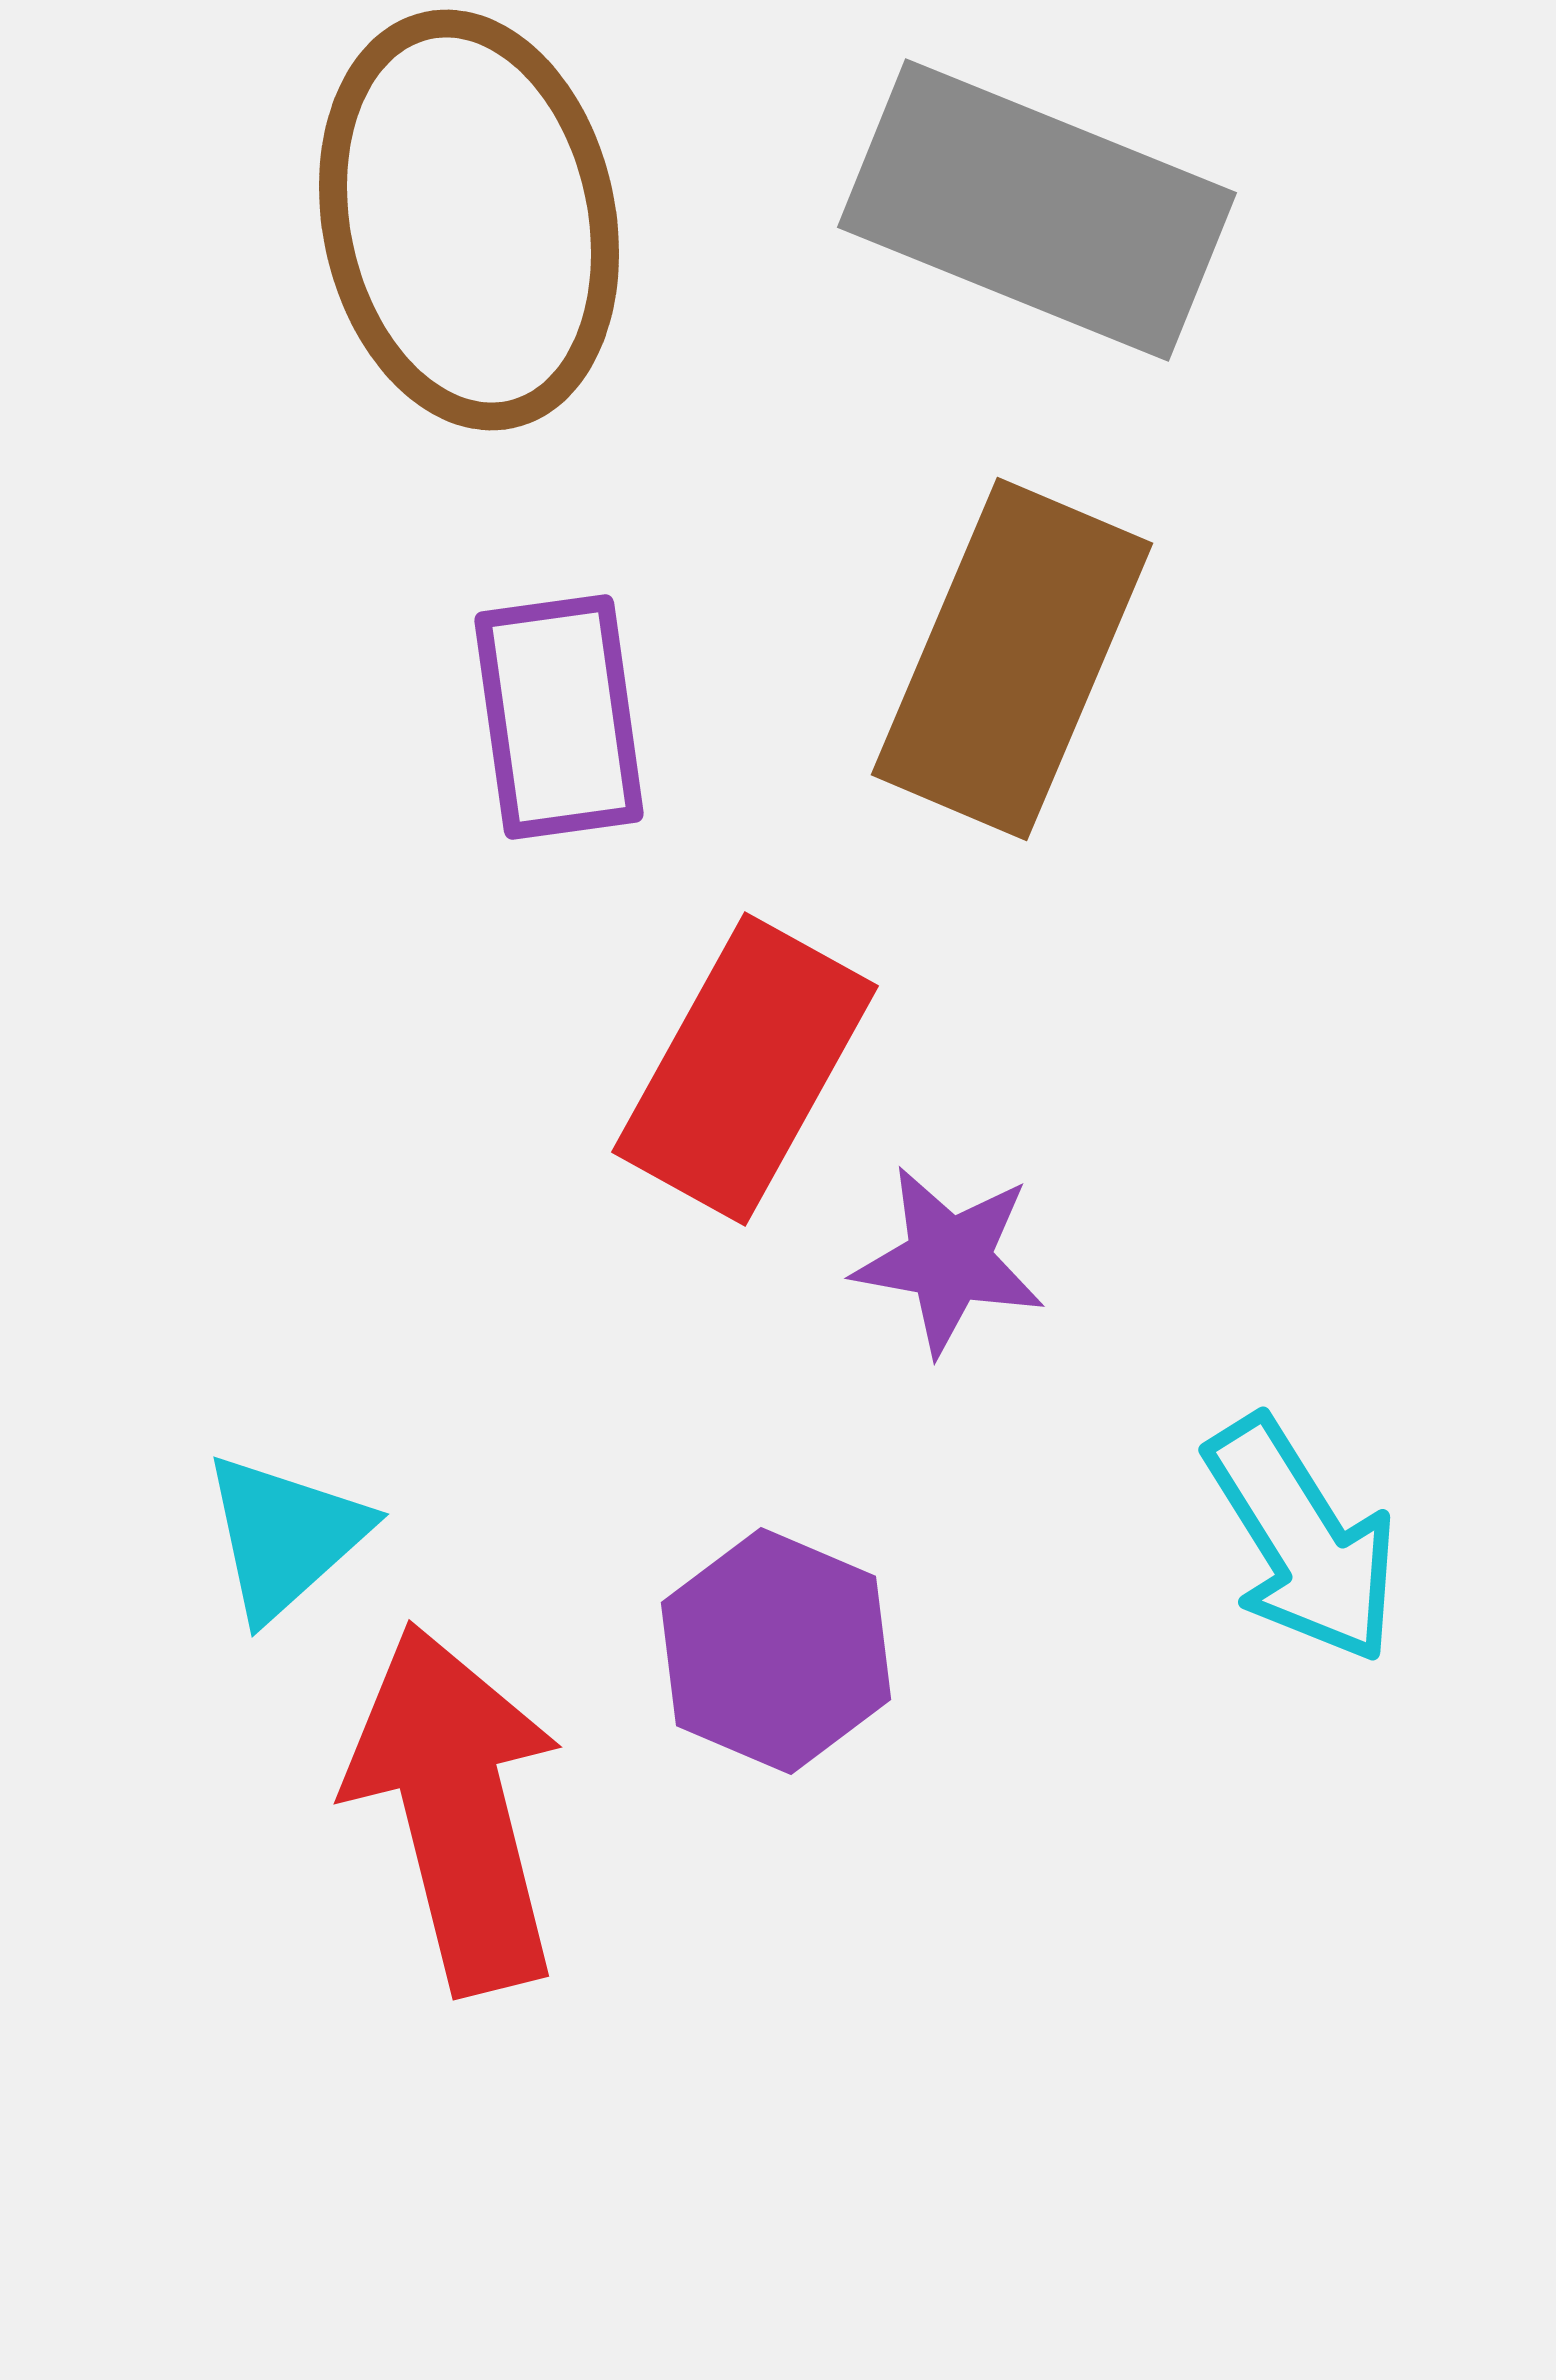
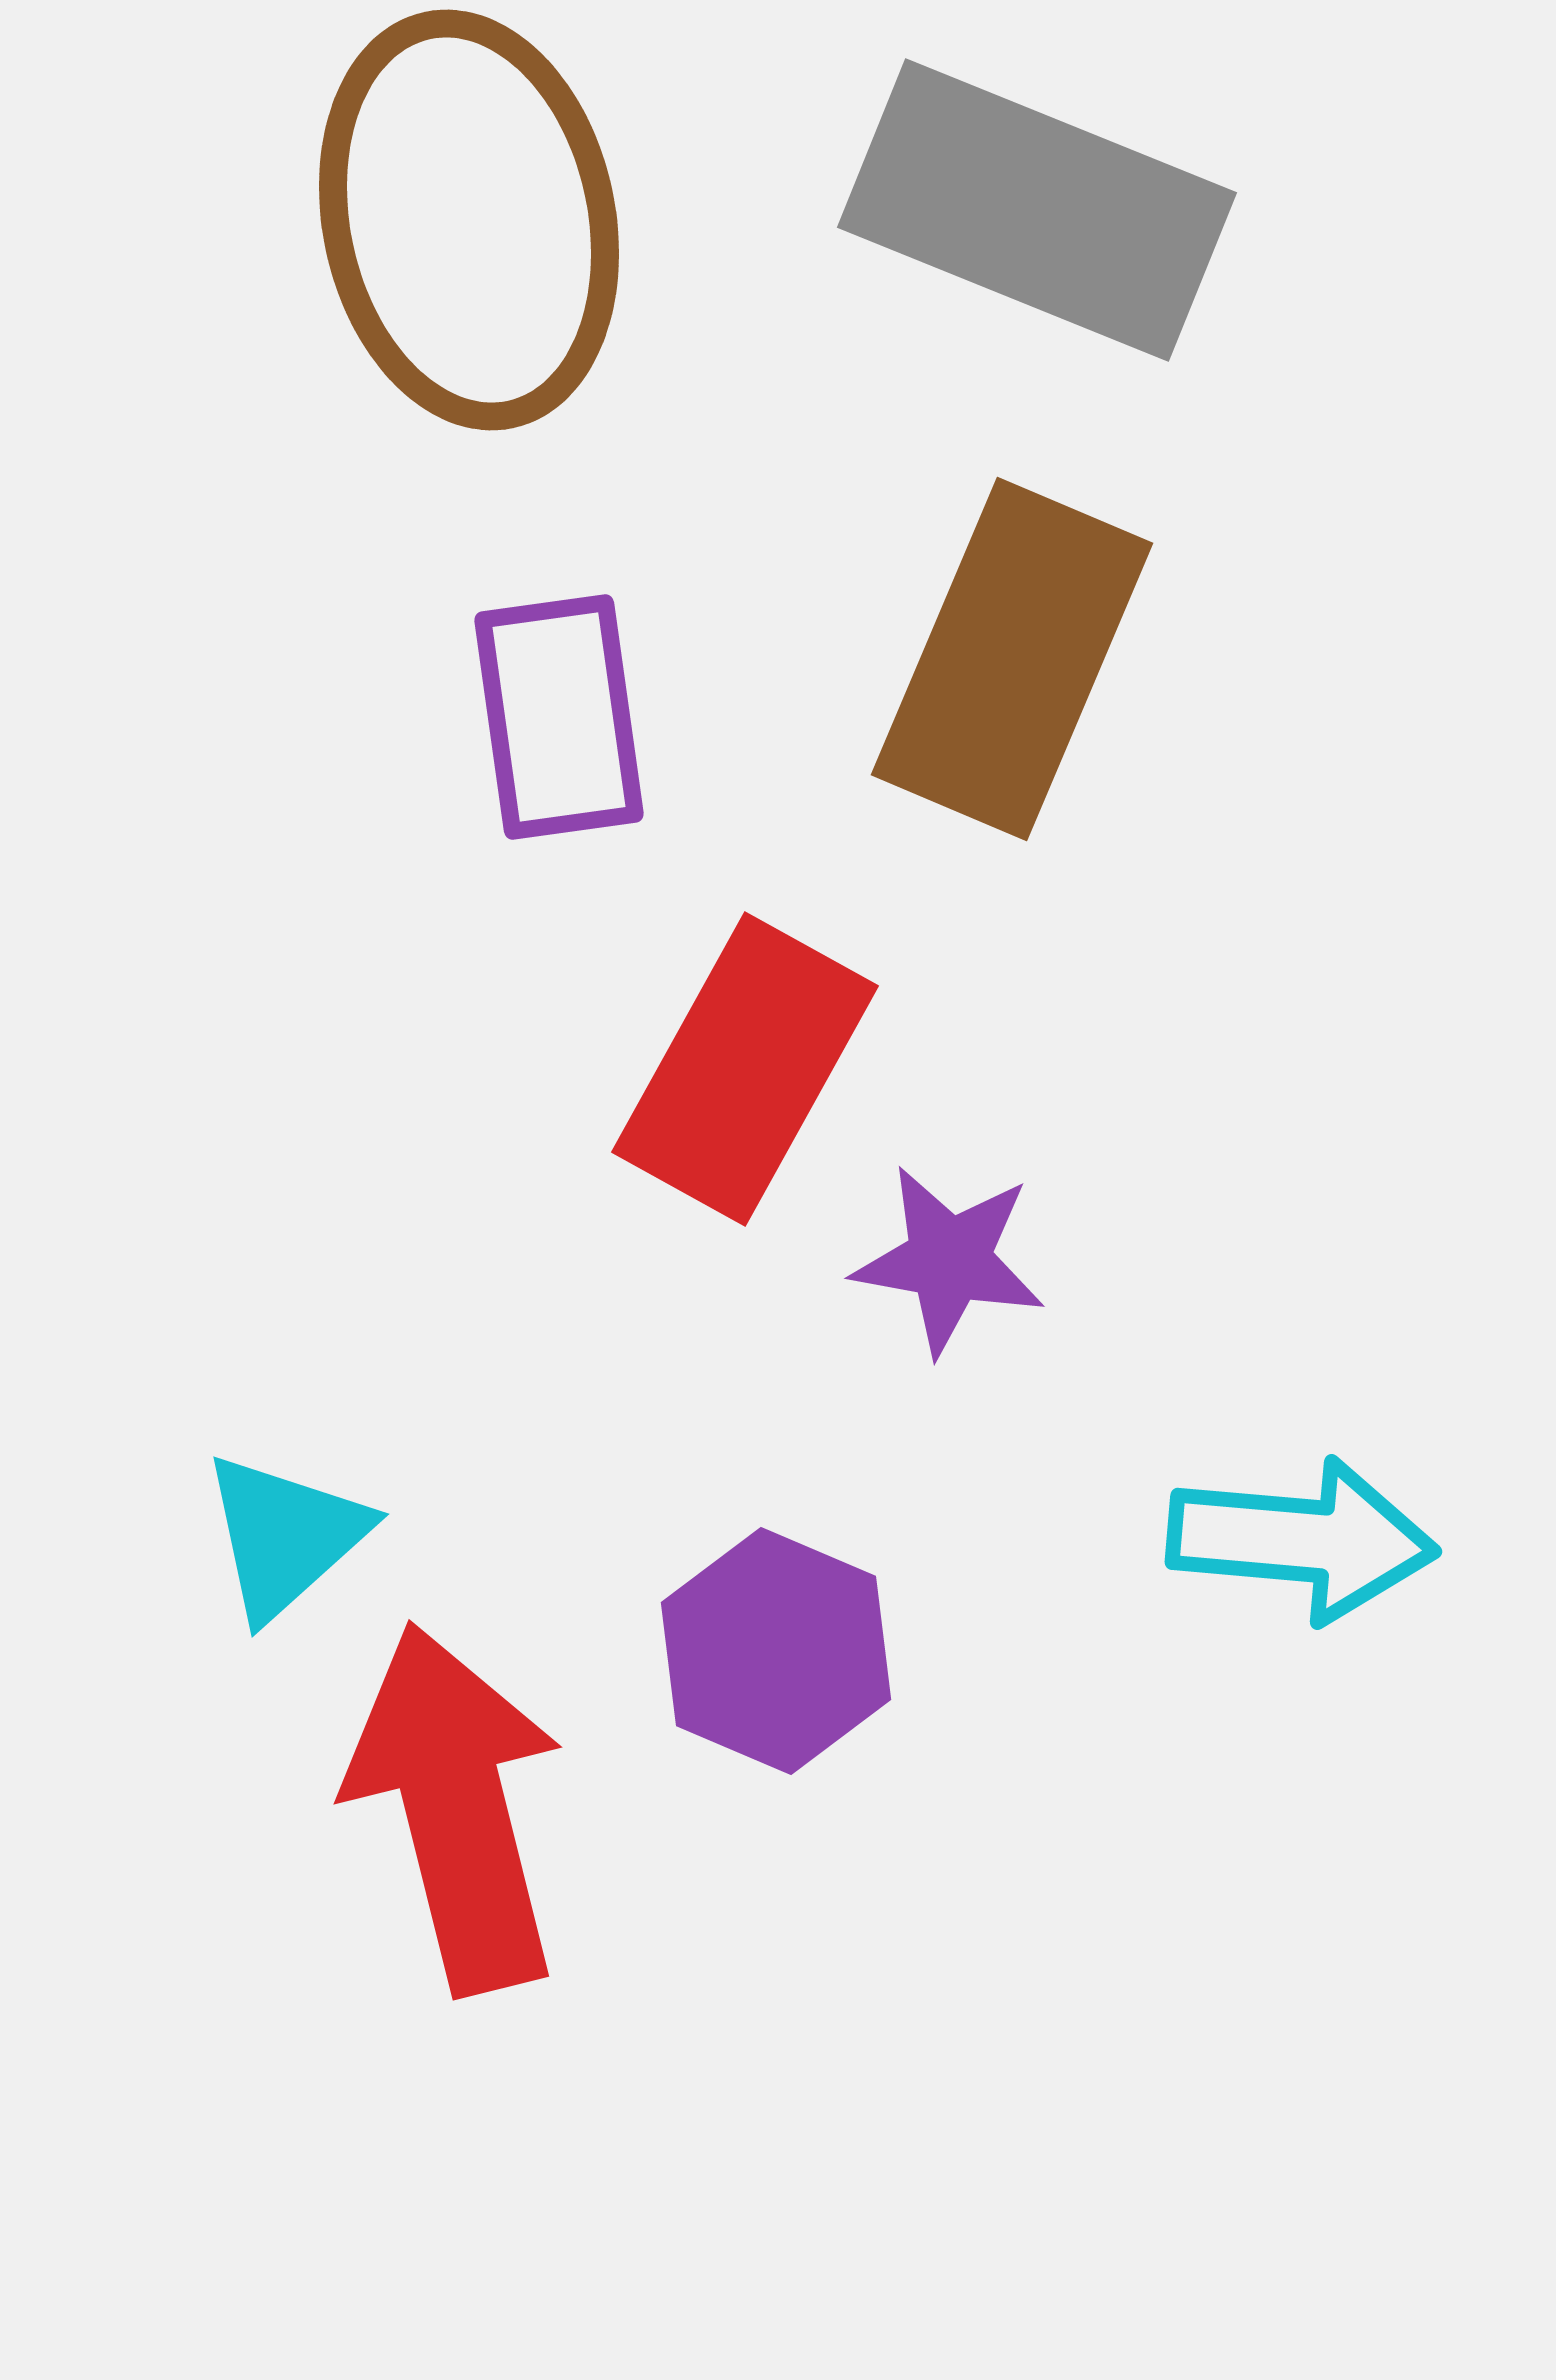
cyan arrow: rotated 53 degrees counterclockwise
